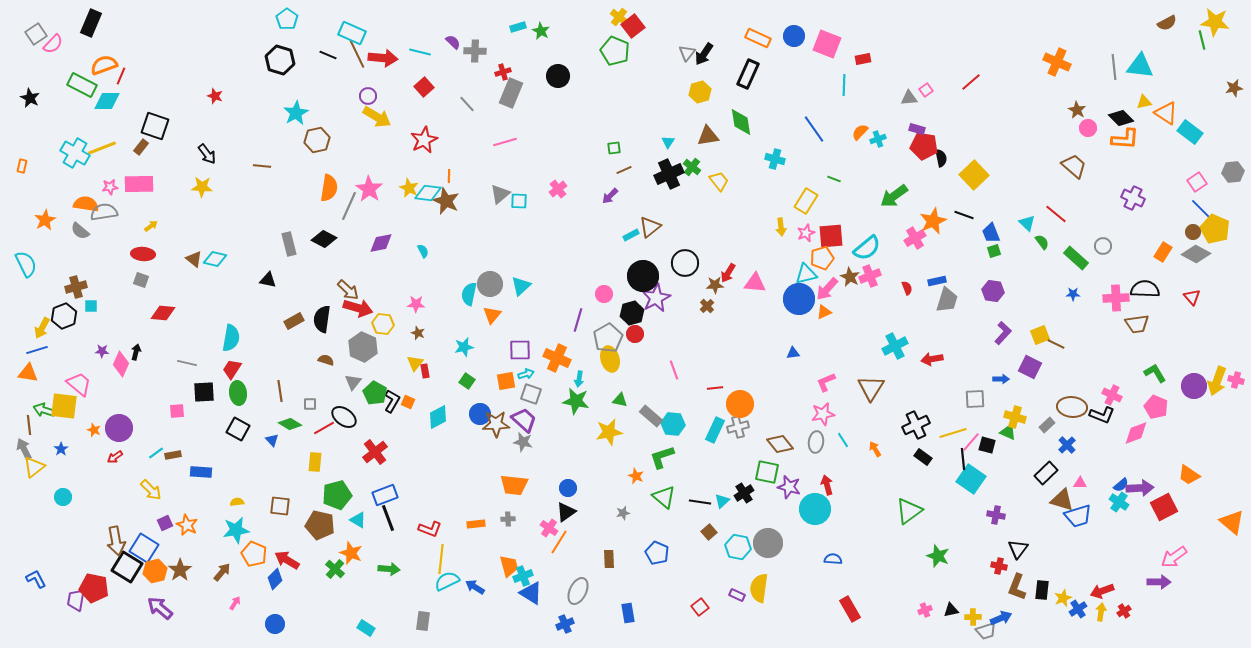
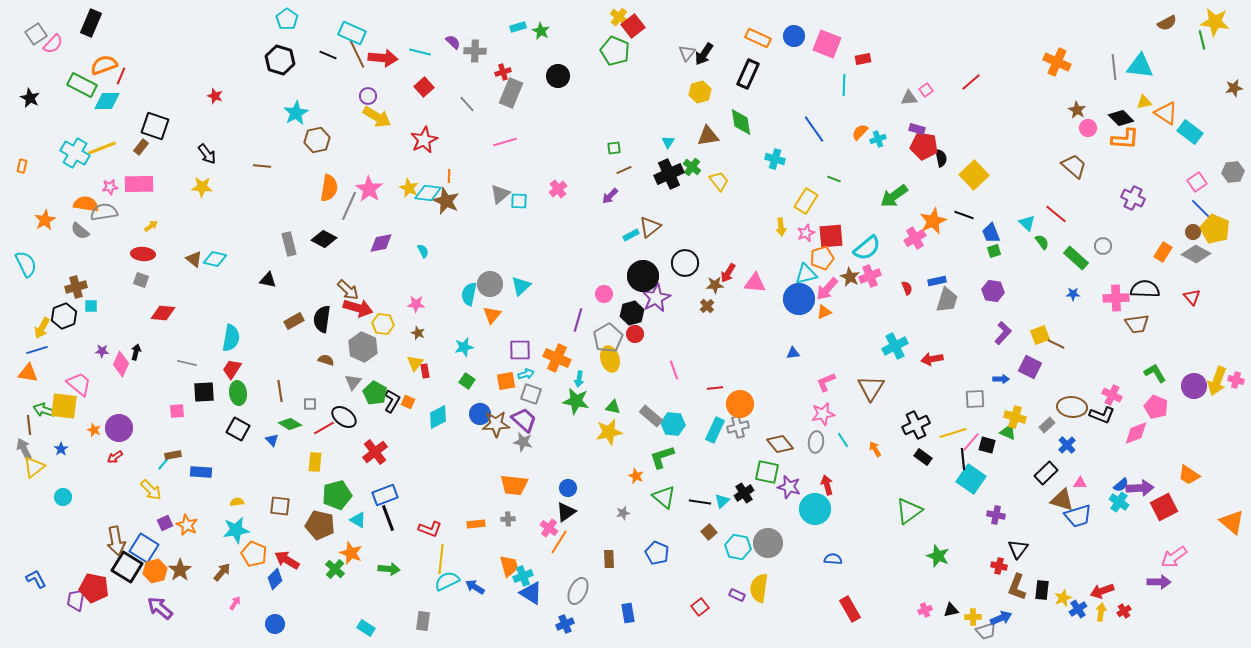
green triangle at (620, 400): moved 7 px left, 7 px down
cyan line at (156, 453): moved 8 px right, 10 px down; rotated 14 degrees counterclockwise
